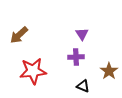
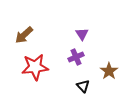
brown arrow: moved 5 px right
purple cross: rotated 21 degrees counterclockwise
red star: moved 2 px right, 4 px up
black triangle: rotated 24 degrees clockwise
